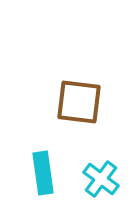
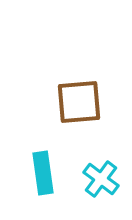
brown square: rotated 12 degrees counterclockwise
